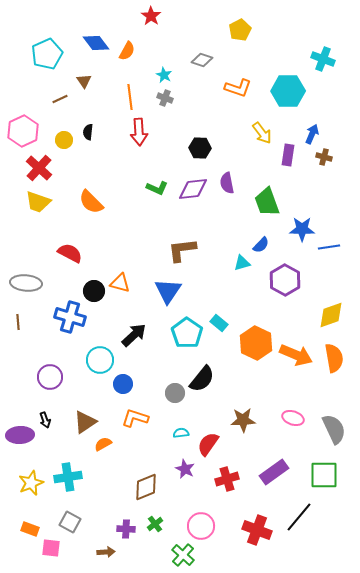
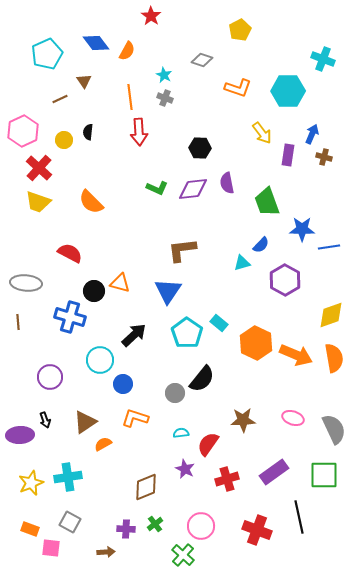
black line at (299, 517): rotated 52 degrees counterclockwise
